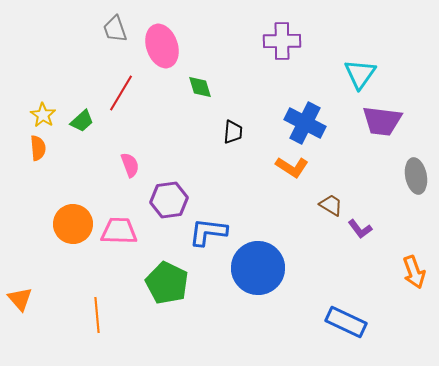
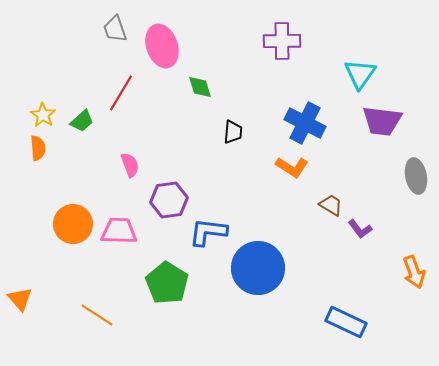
green pentagon: rotated 6 degrees clockwise
orange line: rotated 52 degrees counterclockwise
